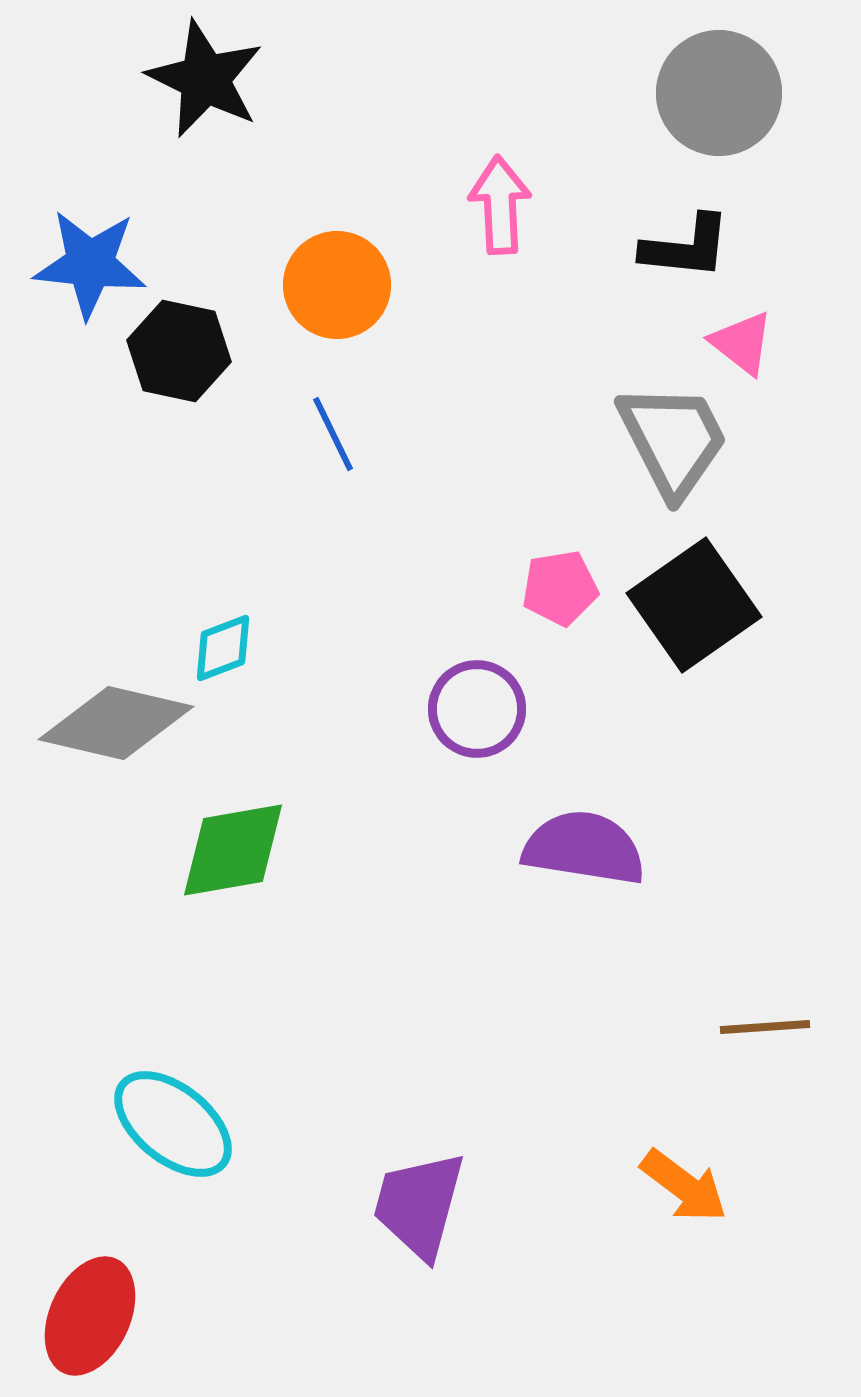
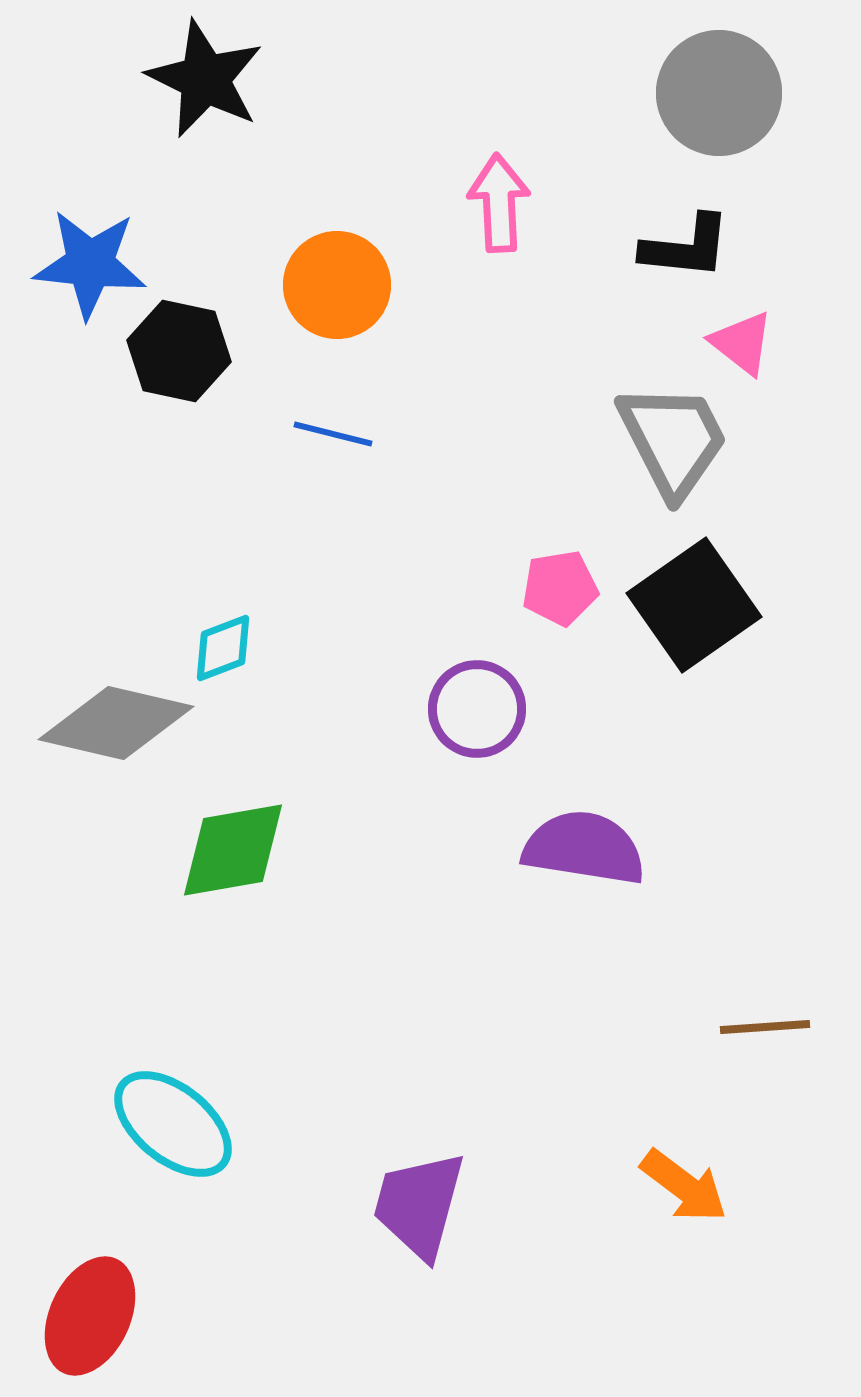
pink arrow: moved 1 px left, 2 px up
blue line: rotated 50 degrees counterclockwise
